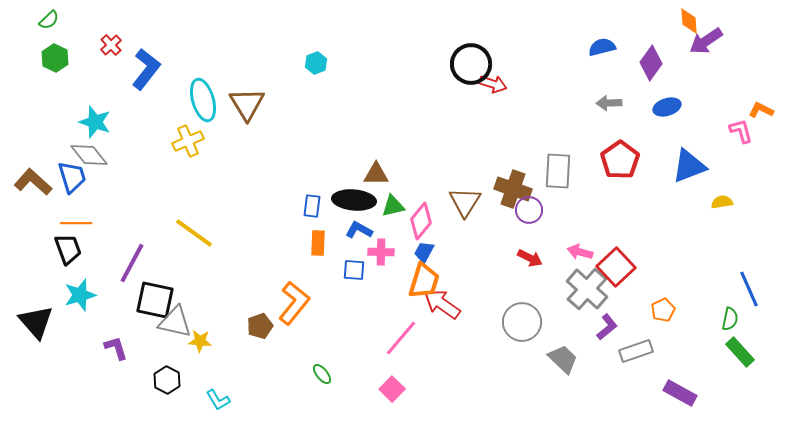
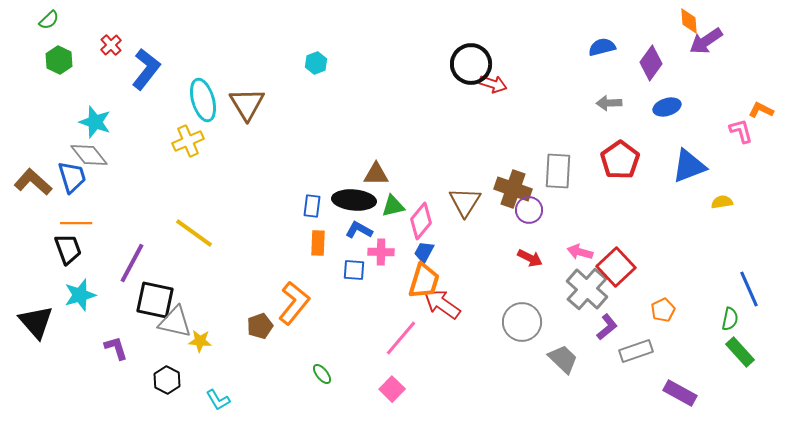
green hexagon at (55, 58): moved 4 px right, 2 px down
